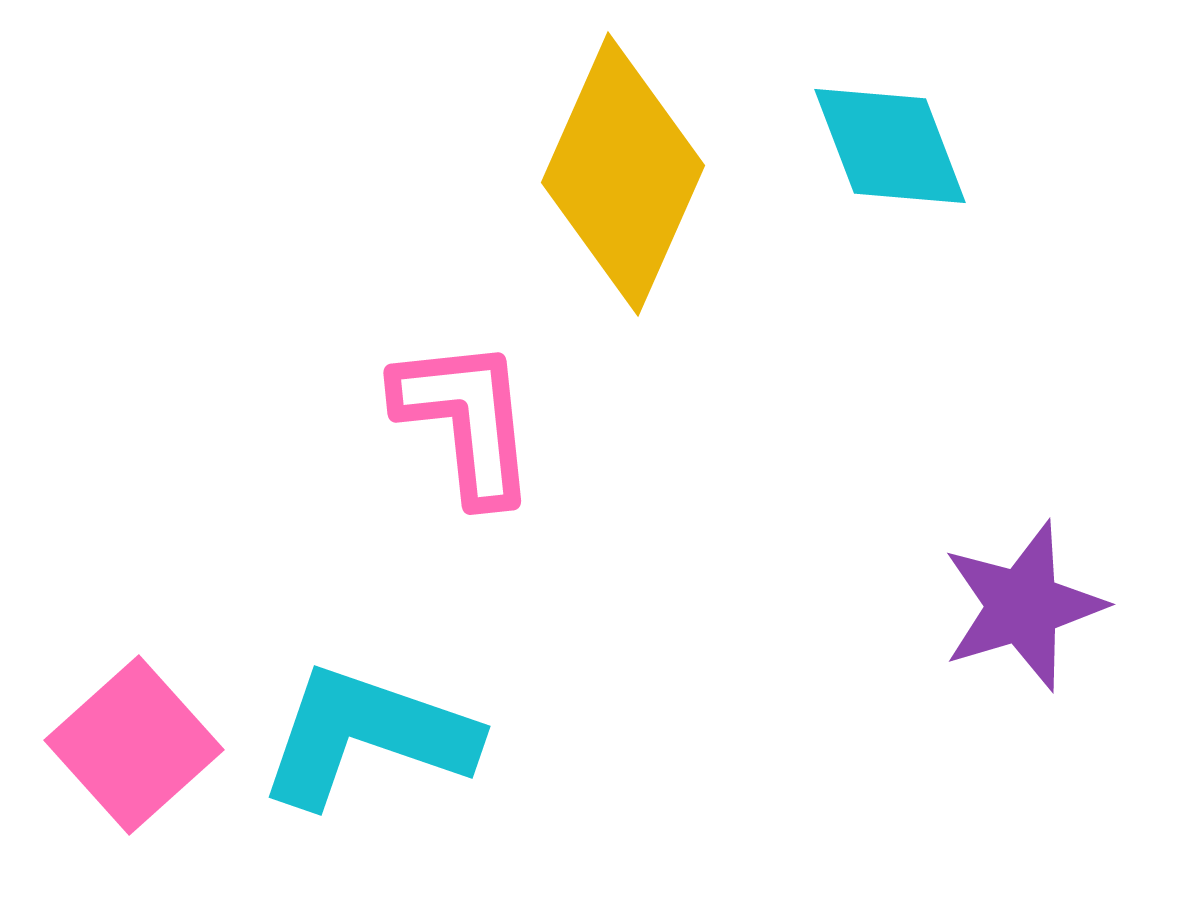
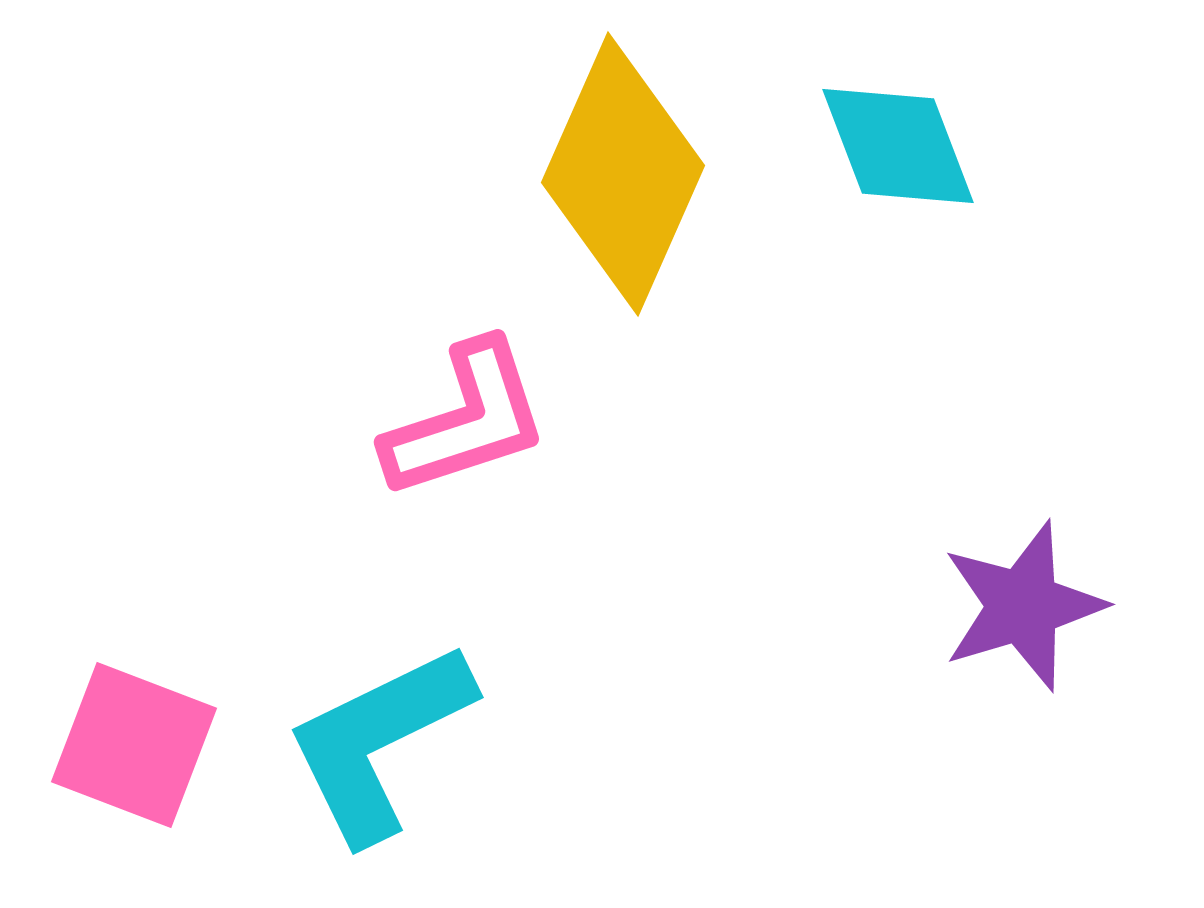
cyan diamond: moved 8 px right
pink L-shape: rotated 78 degrees clockwise
cyan L-shape: moved 12 px right, 6 px down; rotated 45 degrees counterclockwise
pink square: rotated 27 degrees counterclockwise
